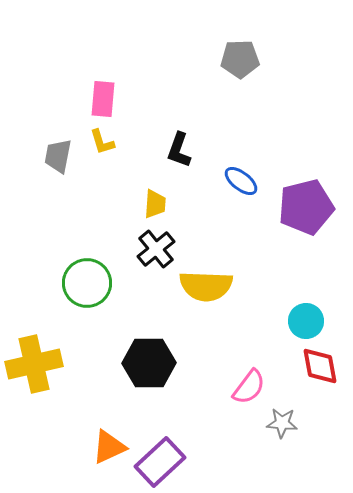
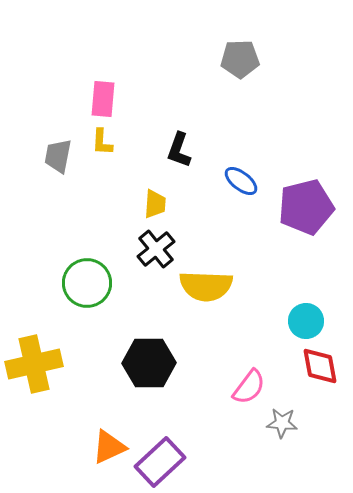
yellow L-shape: rotated 20 degrees clockwise
